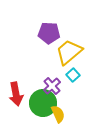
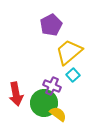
purple pentagon: moved 2 px right, 8 px up; rotated 30 degrees counterclockwise
purple cross: rotated 24 degrees counterclockwise
green circle: moved 1 px right
yellow semicircle: rotated 30 degrees counterclockwise
